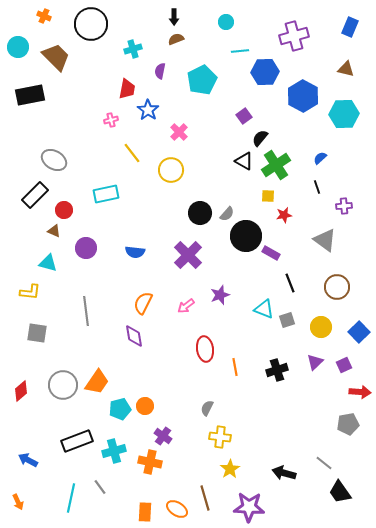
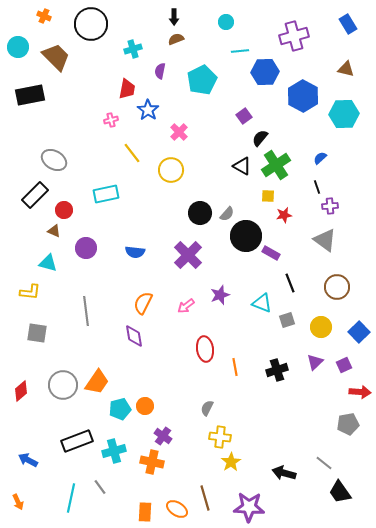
blue rectangle at (350, 27): moved 2 px left, 3 px up; rotated 54 degrees counterclockwise
black triangle at (244, 161): moved 2 px left, 5 px down
purple cross at (344, 206): moved 14 px left
cyan triangle at (264, 309): moved 2 px left, 6 px up
orange cross at (150, 462): moved 2 px right
yellow star at (230, 469): moved 1 px right, 7 px up
